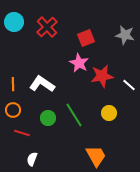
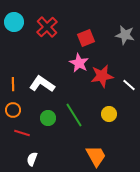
yellow circle: moved 1 px down
